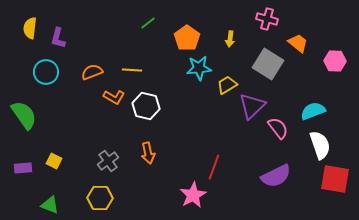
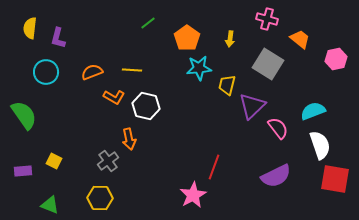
orange trapezoid: moved 2 px right, 4 px up
pink hexagon: moved 1 px right, 2 px up; rotated 15 degrees counterclockwise
yellow trapezoid: rotated 45 degrees counterclockwise
orange arrow: moved 19 px left, 14 px up
purple rectangle: moved 3 px down
